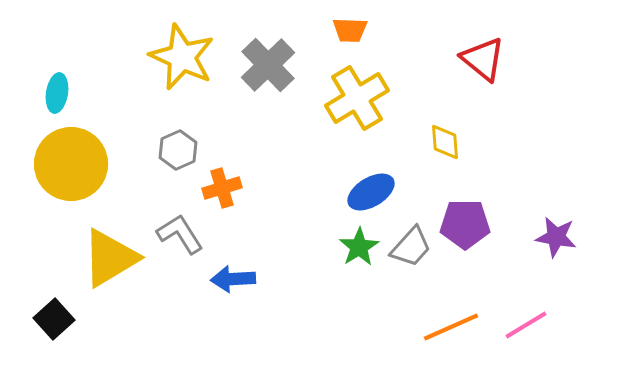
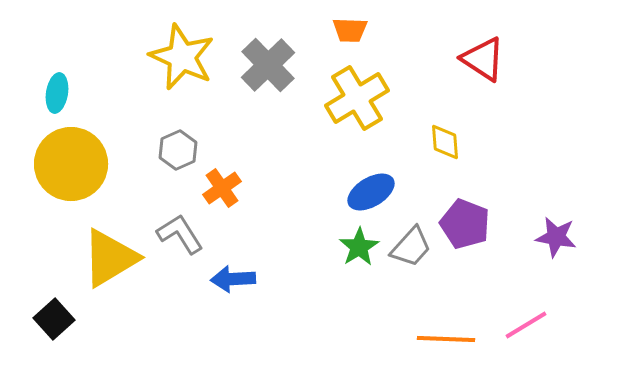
red triangle: rotated 6 degrees counterclockwise
orange cross: rotated 18 degrees counterclockwise
purple pentagon: rotated 21 degrees clockwise
orange line: moved 5 px left, 12 px down; rotated 26 degrees clockwise
